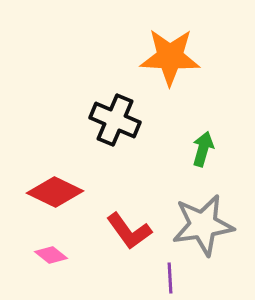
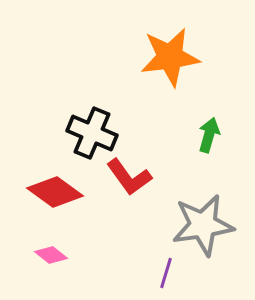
orange star: rotated 10 degrees counterclockwise
black cross: moved 23 px left, 13 px down
green arrow: moved 6 px right, 14 px up
red diamond: rotated 10 degrees clockwise
red L-shape: moved 54 px up
purple line: moved 4 px left, 5 px up; rotated 20 degrees clockwise
